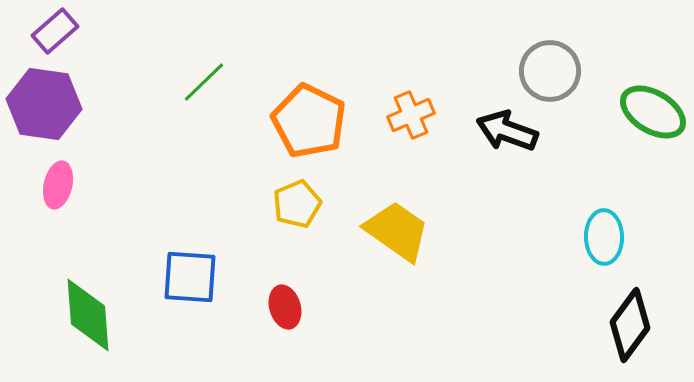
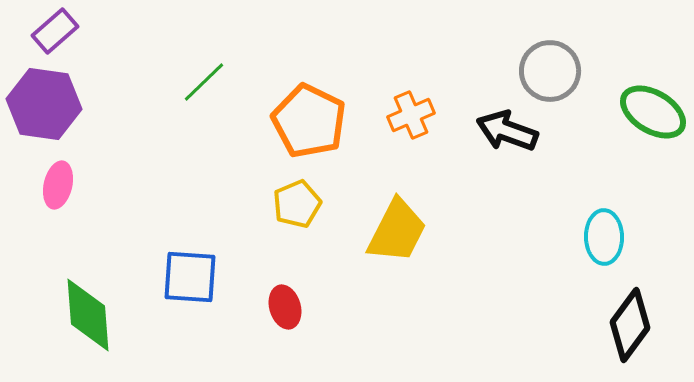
yellow trapezoid: rotated 82 degrees clockwise
